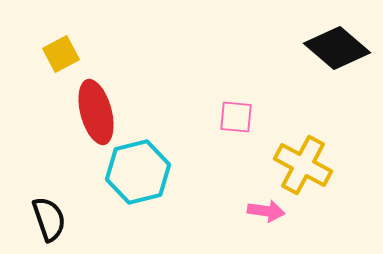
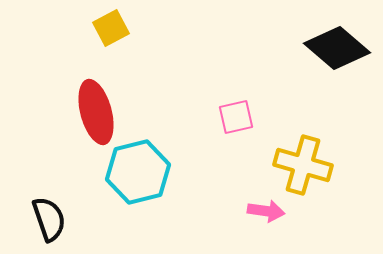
yellow square: moved 50 px right, 26 px up
pink square: rotated 18 degrees counterclockwise
yellow cross: rotated 12 degrees counterclockwise
